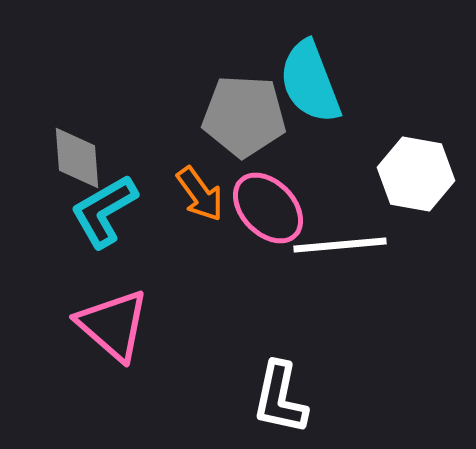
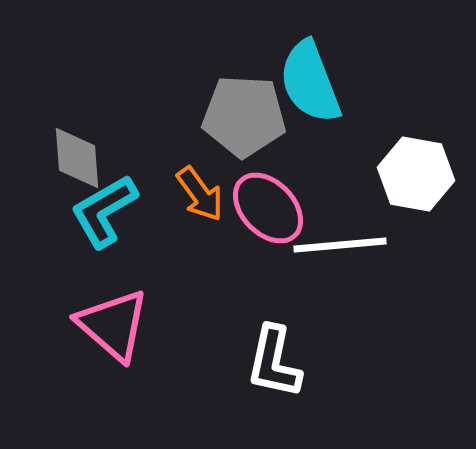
white L-shape: moved 6 px left, 36 px up
